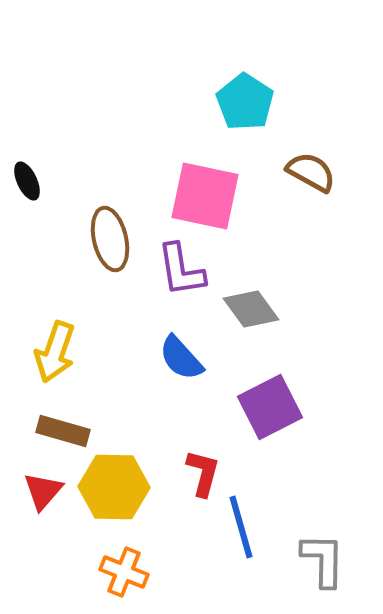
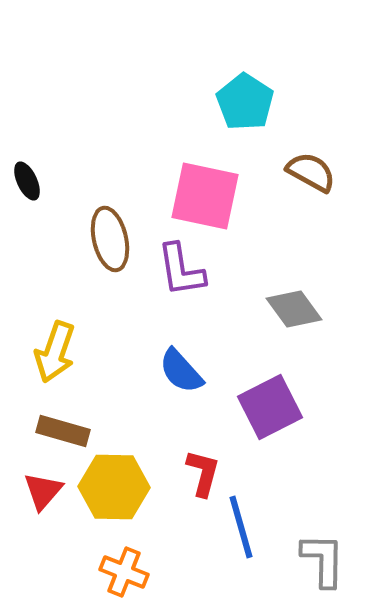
gray diamond: moved 43 px right
blue semicircle: moved 13 px down
